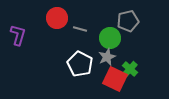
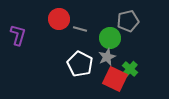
red circle: moved 2 px right, 1 px down
